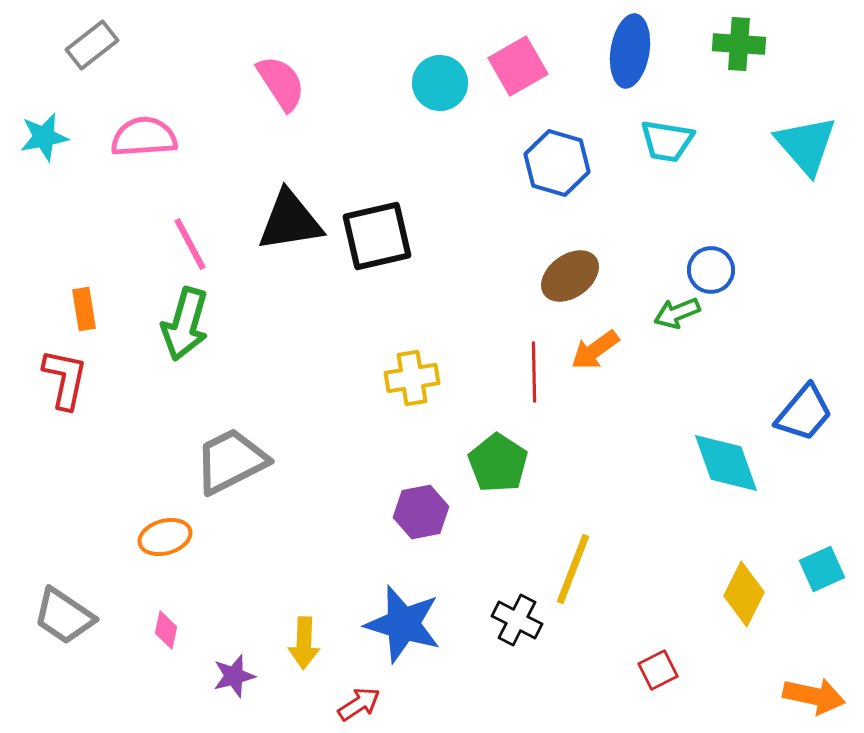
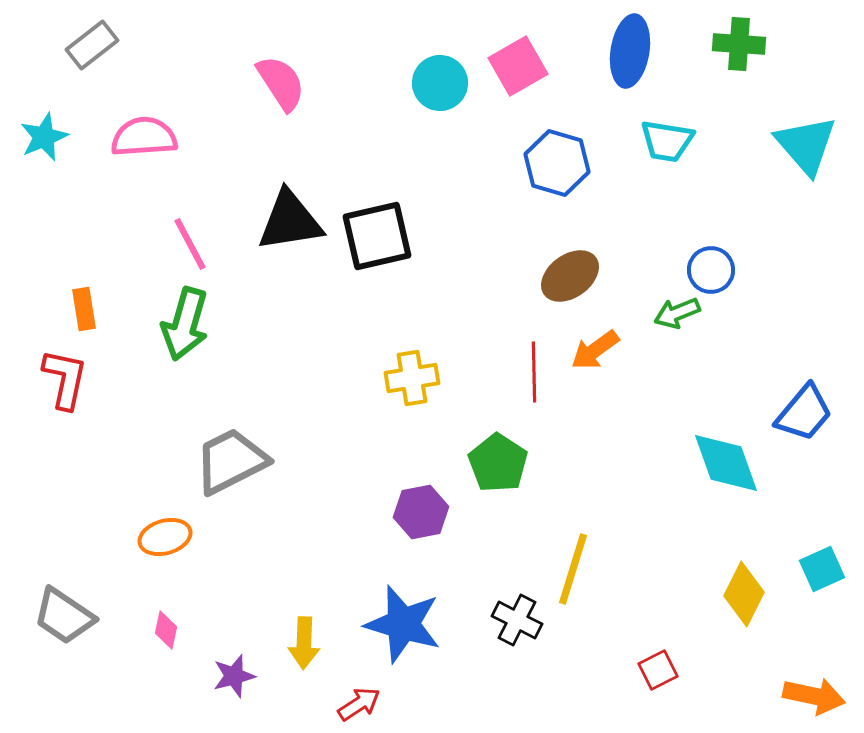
cyan star at (44, 137): rotated 12 degrees counterclockwise
yellow line at (573, 569): rotated 4 degrees counterclockwise
